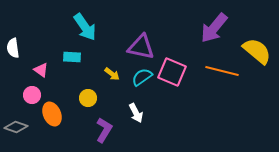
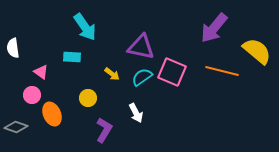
pink triangle: moved 2 px down
